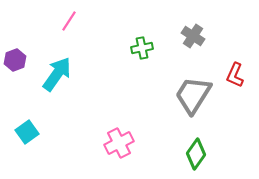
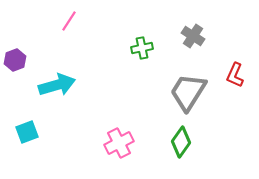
cyan arrow: moved 11 px down; rotated 39 degrees clockwise
gray trapezoid: moved 5 px left, 3 px up
cyan square: rotated 15 degrees clockwise
green diamond: moved 15 px left, 12 px up
